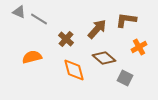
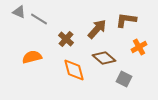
gray square: moved 1 px left, 1 px down
